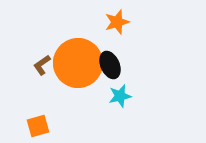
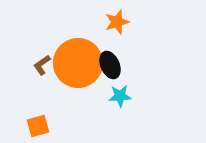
cyan star: rotated 10 degrees clockwise
